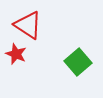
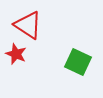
green square: rotated 24 degrees counterclockwise
